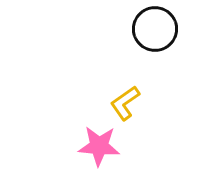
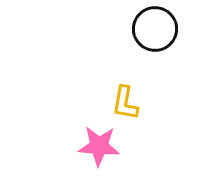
yellow L-shape: rotated 45 degrees counterclockwise
